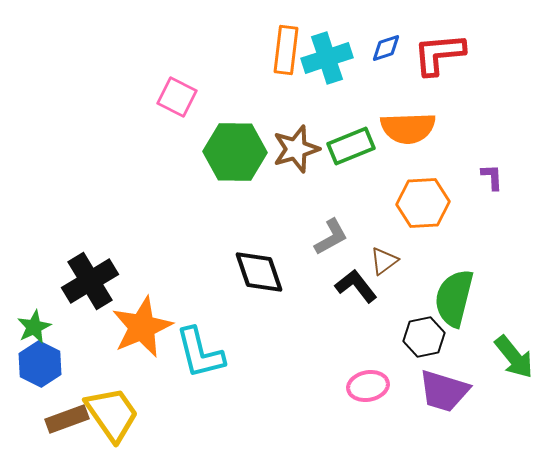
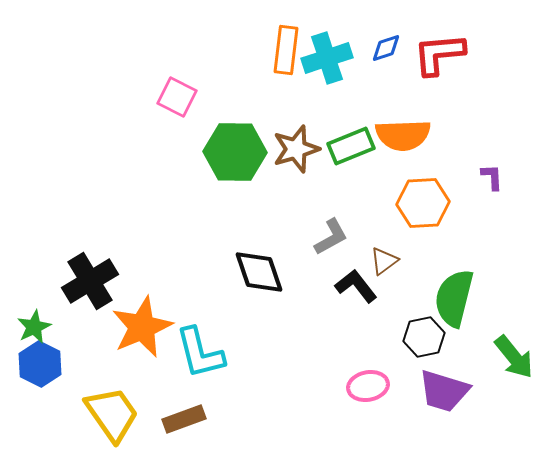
orange semicircle: moved 5 px left, 7 px down
brown rectangle: moved 117 px right
